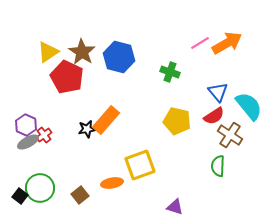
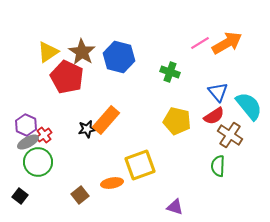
green circle: moved 2 px left, 26 px up
